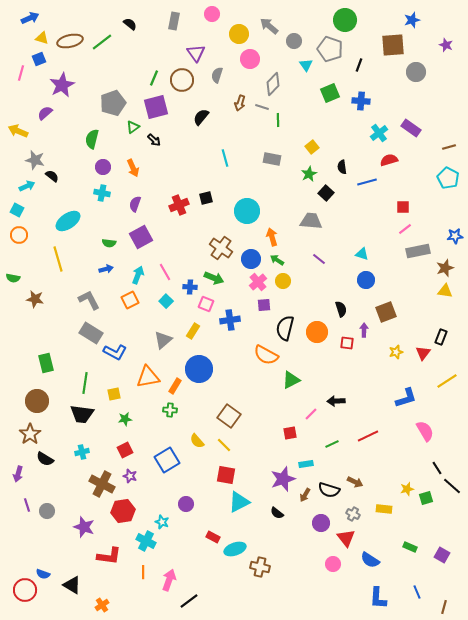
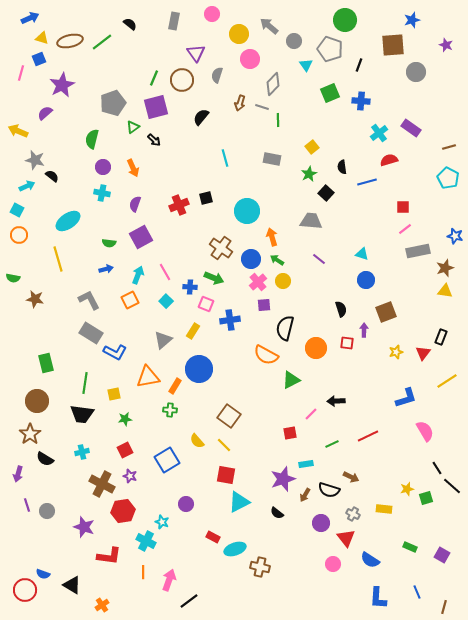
blue star at (455, 236): rotated 21 degrees clockwise
orange circle at (317, 332): moved 1 px left, 16 px down
brown arrow at (355, 482): moved 4 px left, 5 px up
